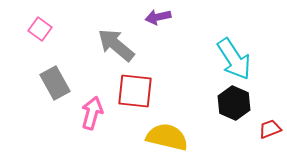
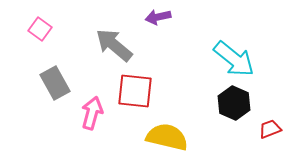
gray arrow: moved 2 px left
cyan arrow: rotated 18 degrees counterclockwise
